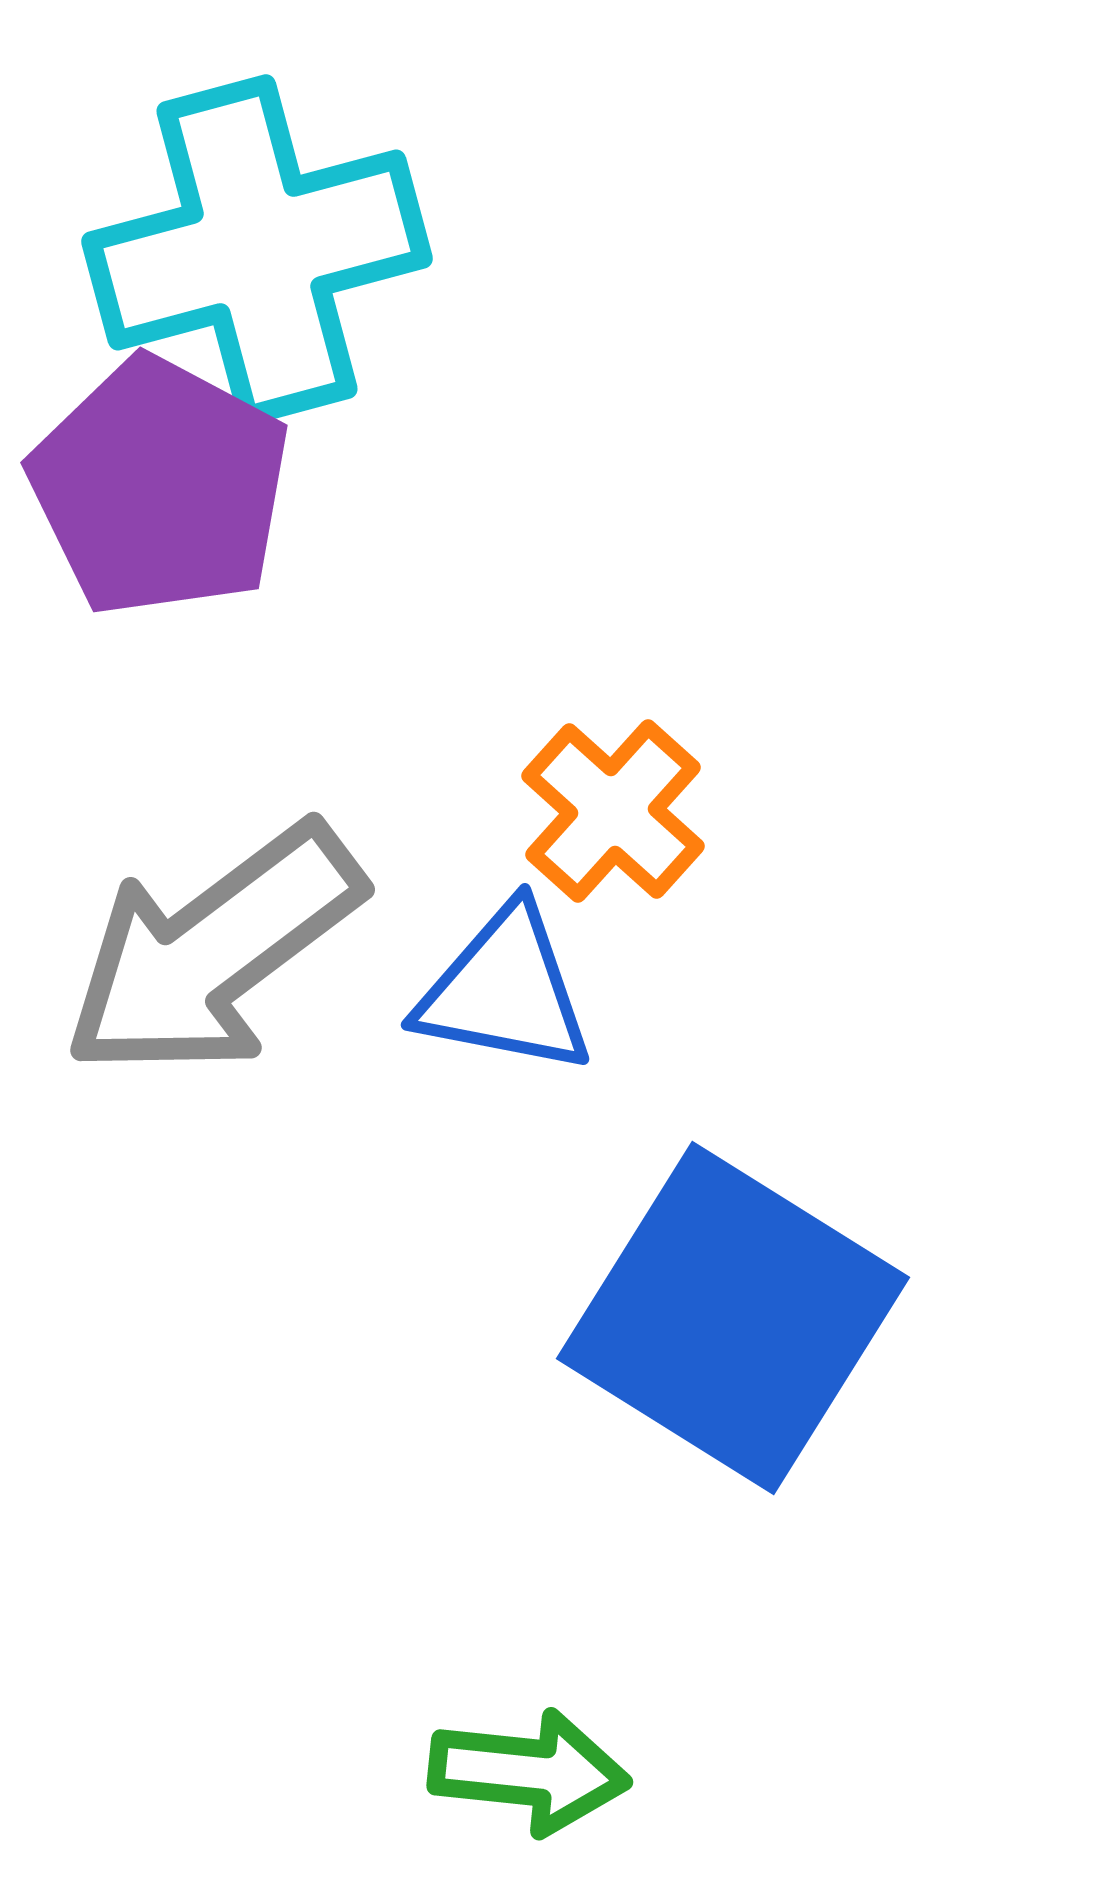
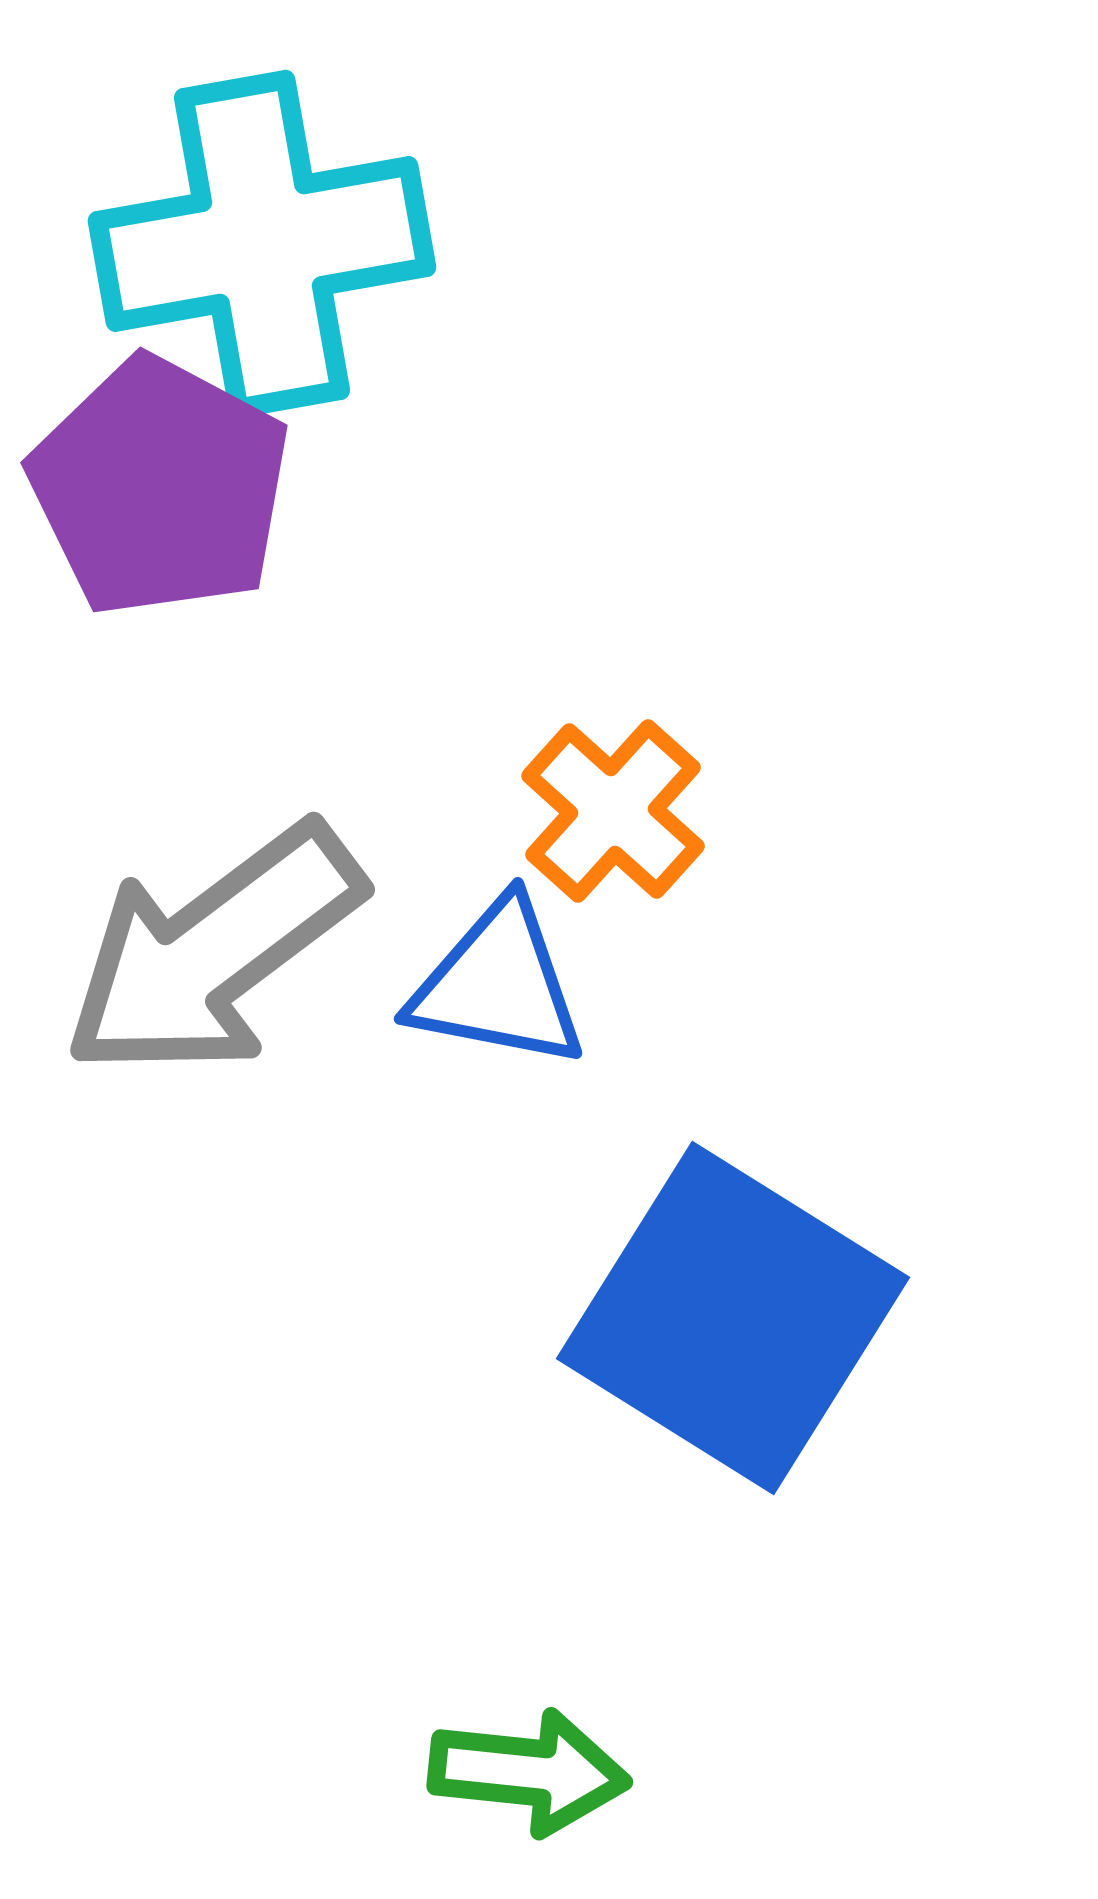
cyan cross: moved 5 px right, 6 px up; rotated 5 degrees clockwise
blue triangle: moved 7 px left, 6 px up
